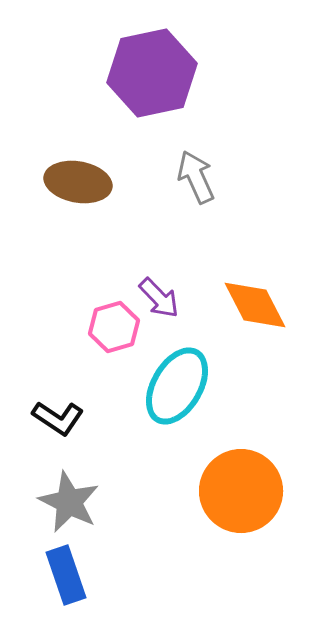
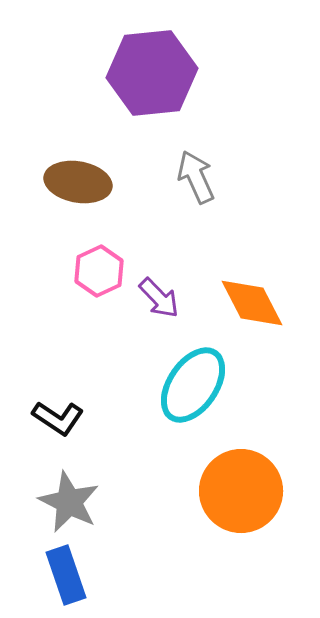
purple hexagon: rotated 6 degrees clockwise
orange diamond: moved 3 px left, 2 px up
pink hexagon: moved 15 px left, 56 px up; rotated 9 degrees counterclockwise
cyan ellipse: moved 16 px right, 1 px up; rotated 4 degrees clockwise
